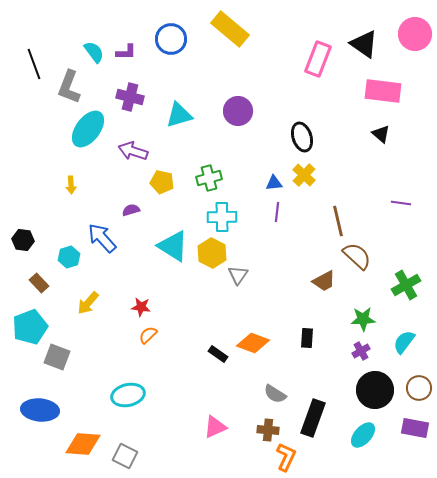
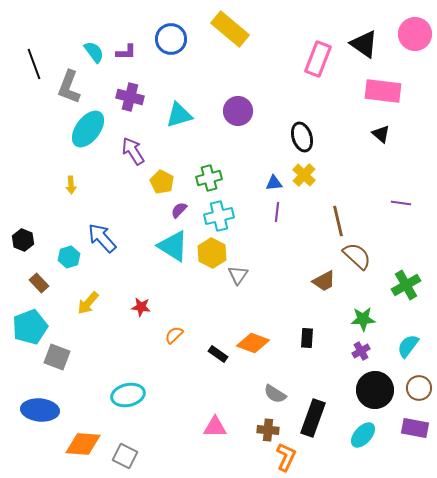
purple arrow at (133, 151): rotated 40 degrees clockwise
yellow pentagon at (162, 182): rotated 15 degrees clockwise
purple semicircle at (131, 210): moved 48 px right; rotated 30 degrees counterclockwise
cyan cross at (222, 217): moved 3 px left, 1 px up; rotated 12 degrees counterclockwise
black hexagon at (23, 240): rotated 15 degrees clockwise
orange semicircle at (148, 335): moved 26 px right
cyan semicircle at (404, 342): moved 4 px right, 4 px down
pink triangle at (215, 427): rotated 25 degrees clockwise
